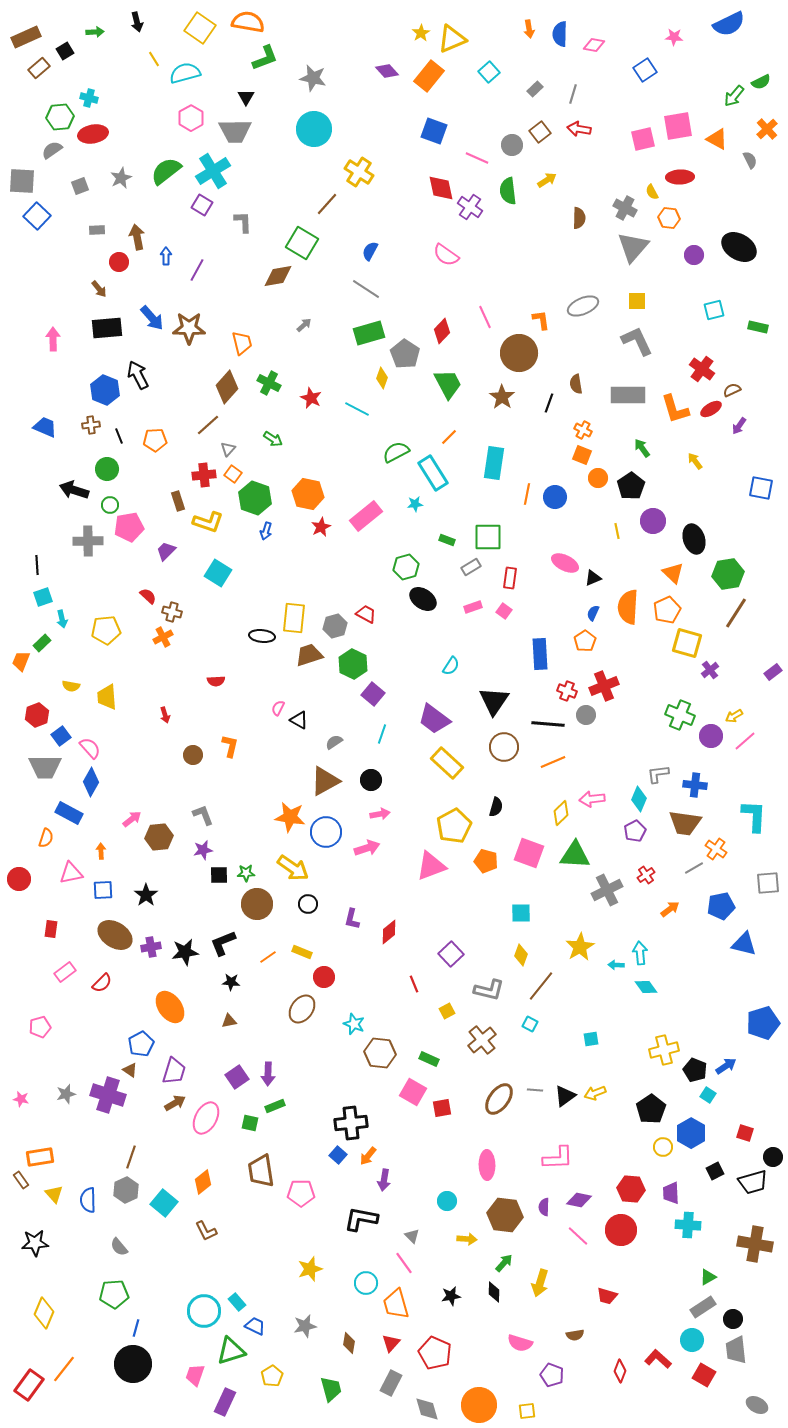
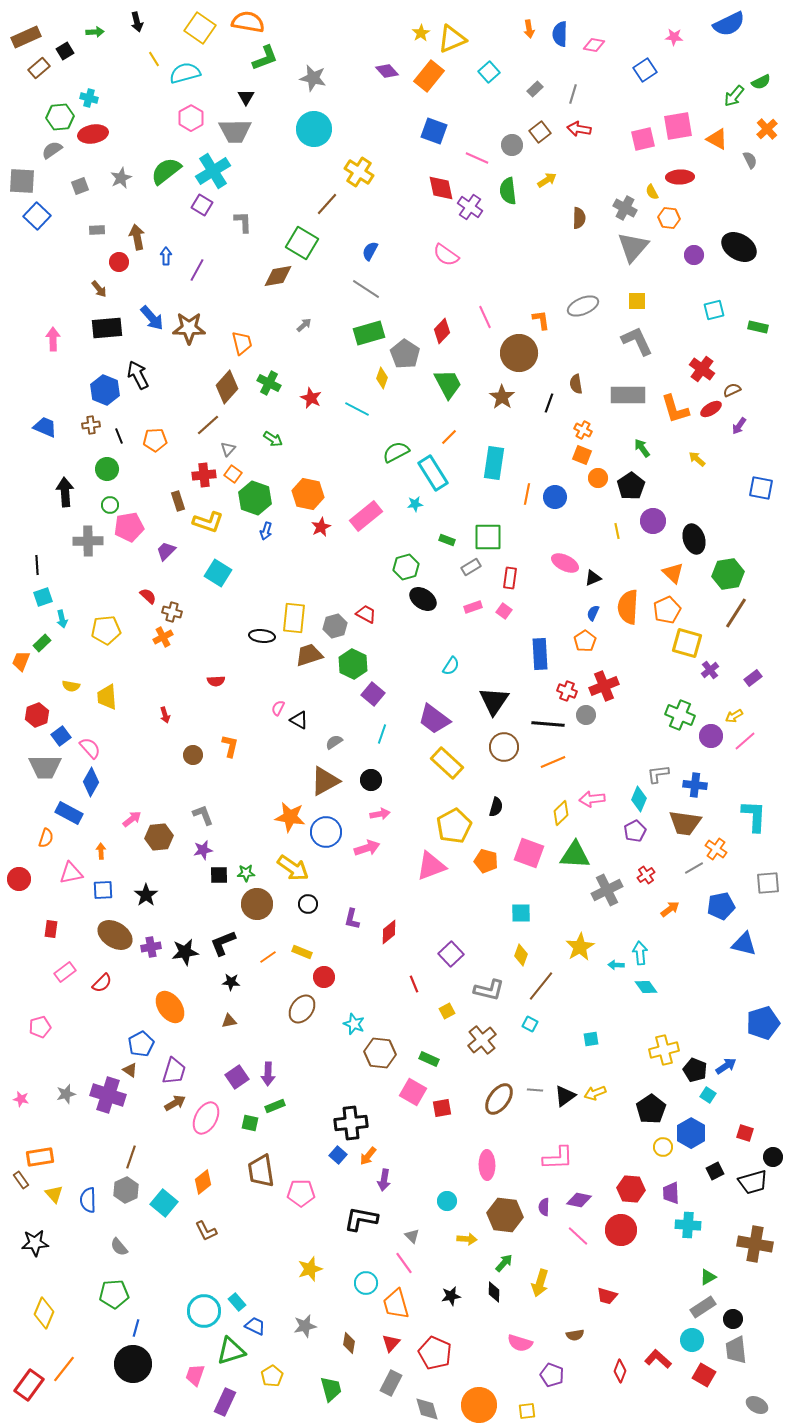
yellow arrow at (695, 461): moved 2 px right, 2 px up; rotated 12 degrees counterclockwise
black arrow at (74, 490): moved 9 px left, 2 px down; rotated 68 degrees clockwise
purple rectangle at (773, 672): moved 20 px left, 6 px down
